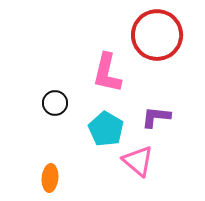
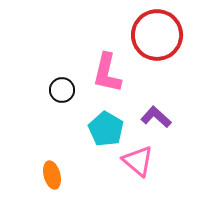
black circle: moved 7 px right, 13 px up
purple L-shape: rotated 36 degrees clockwise
orange ellipse: moved 2 px right, 3 px up; rotated 20 degrees counterclockwise
